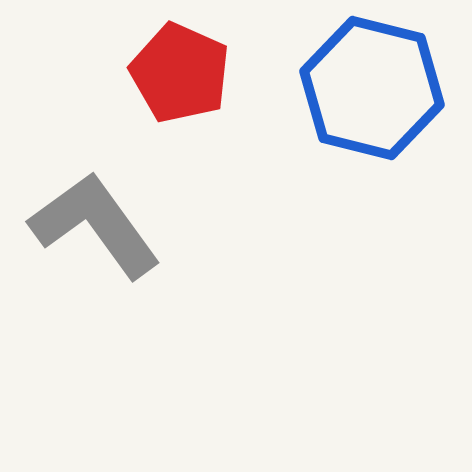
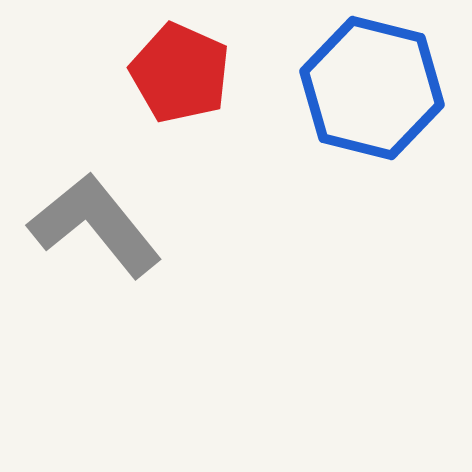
gray L-shape: rotated 3 degrees counterclockwise
